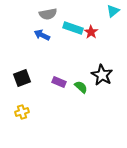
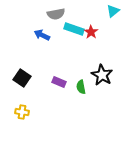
gray semicircle: moved 8 px right
cyan rectangle: moved 1 px right, 1 px down
black square: rotated 36 degrees counterclockwise
green semicircle: rotated 144 degrees counterclockwise
yellow cross: rotated 24 degrees clockwise
